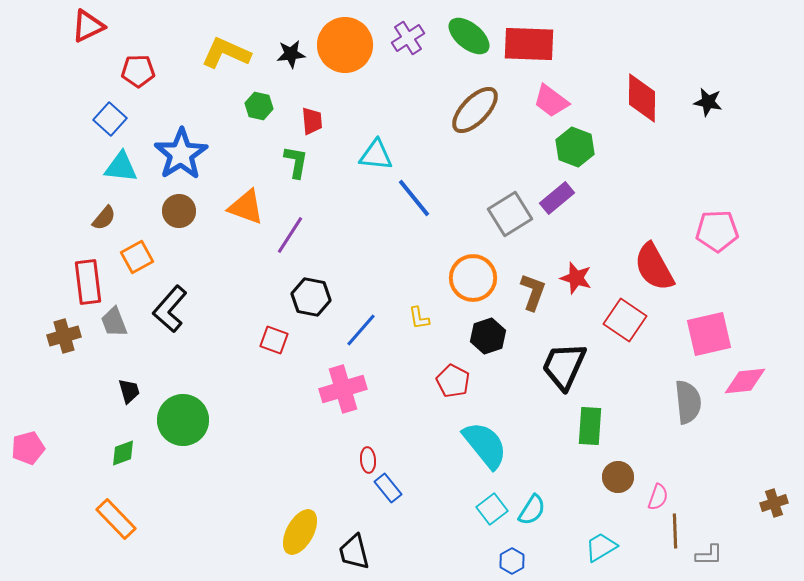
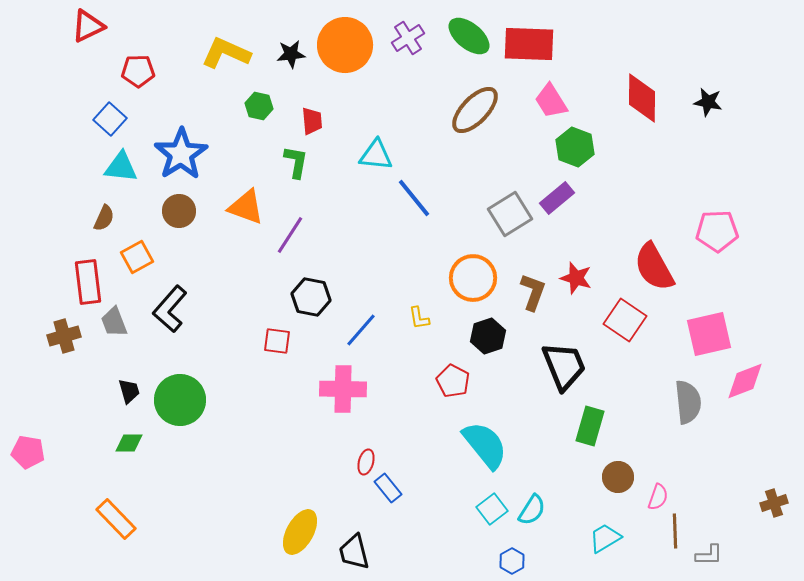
pink trapezoid at (551, 101): rotated 21 degrees clockwise
brown semicircle at (104, 218): rotated 16 degrees counterclockwise
red square at (274, 340): moved 3 px right, 1 px down; rotated 12 degrees counterclockwise
black trapezoid at (564, 366): rotated 134 degrees clockwise
pink diamond at (745, 381): rotated 15 degrees counterclockwise
pink cross at (343, 389): rotated 18 degrees clockwise
green circle at (183, 420): moved 3 px left, 20 px up
green rectangle at (590, 426): rotated 12 degrees clockwise
pink pentagon at (28, 448): moved 4 px down; rotated 24 degrees clockwise
green diamond at (123, 453): moved 6 px right, 10 px up; rotated 20 degrees clockwise
red ellipse at (368, 460): moved 2 px left, 2 px down; rotated 20 degrees clockwise
cyan trapezoid at (601, 547): moved 4 px right, 9 px up
